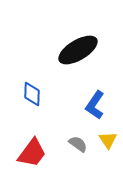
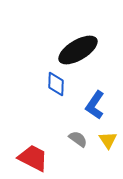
blue diamond: moved 24 px right, 10 px up
gray semicircle: moved 5 px up
red trapezoid: moved 1 px right, 5 px down; rotated 100 degrees counterclockwise
